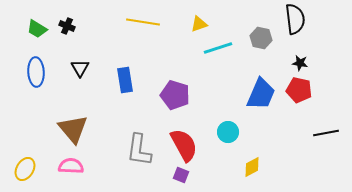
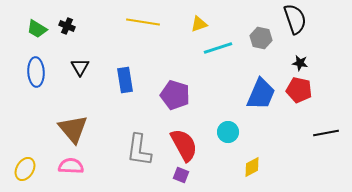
black semicircle: rotated 12 degrees counterclockwise
black triangle: moved 1 px up
